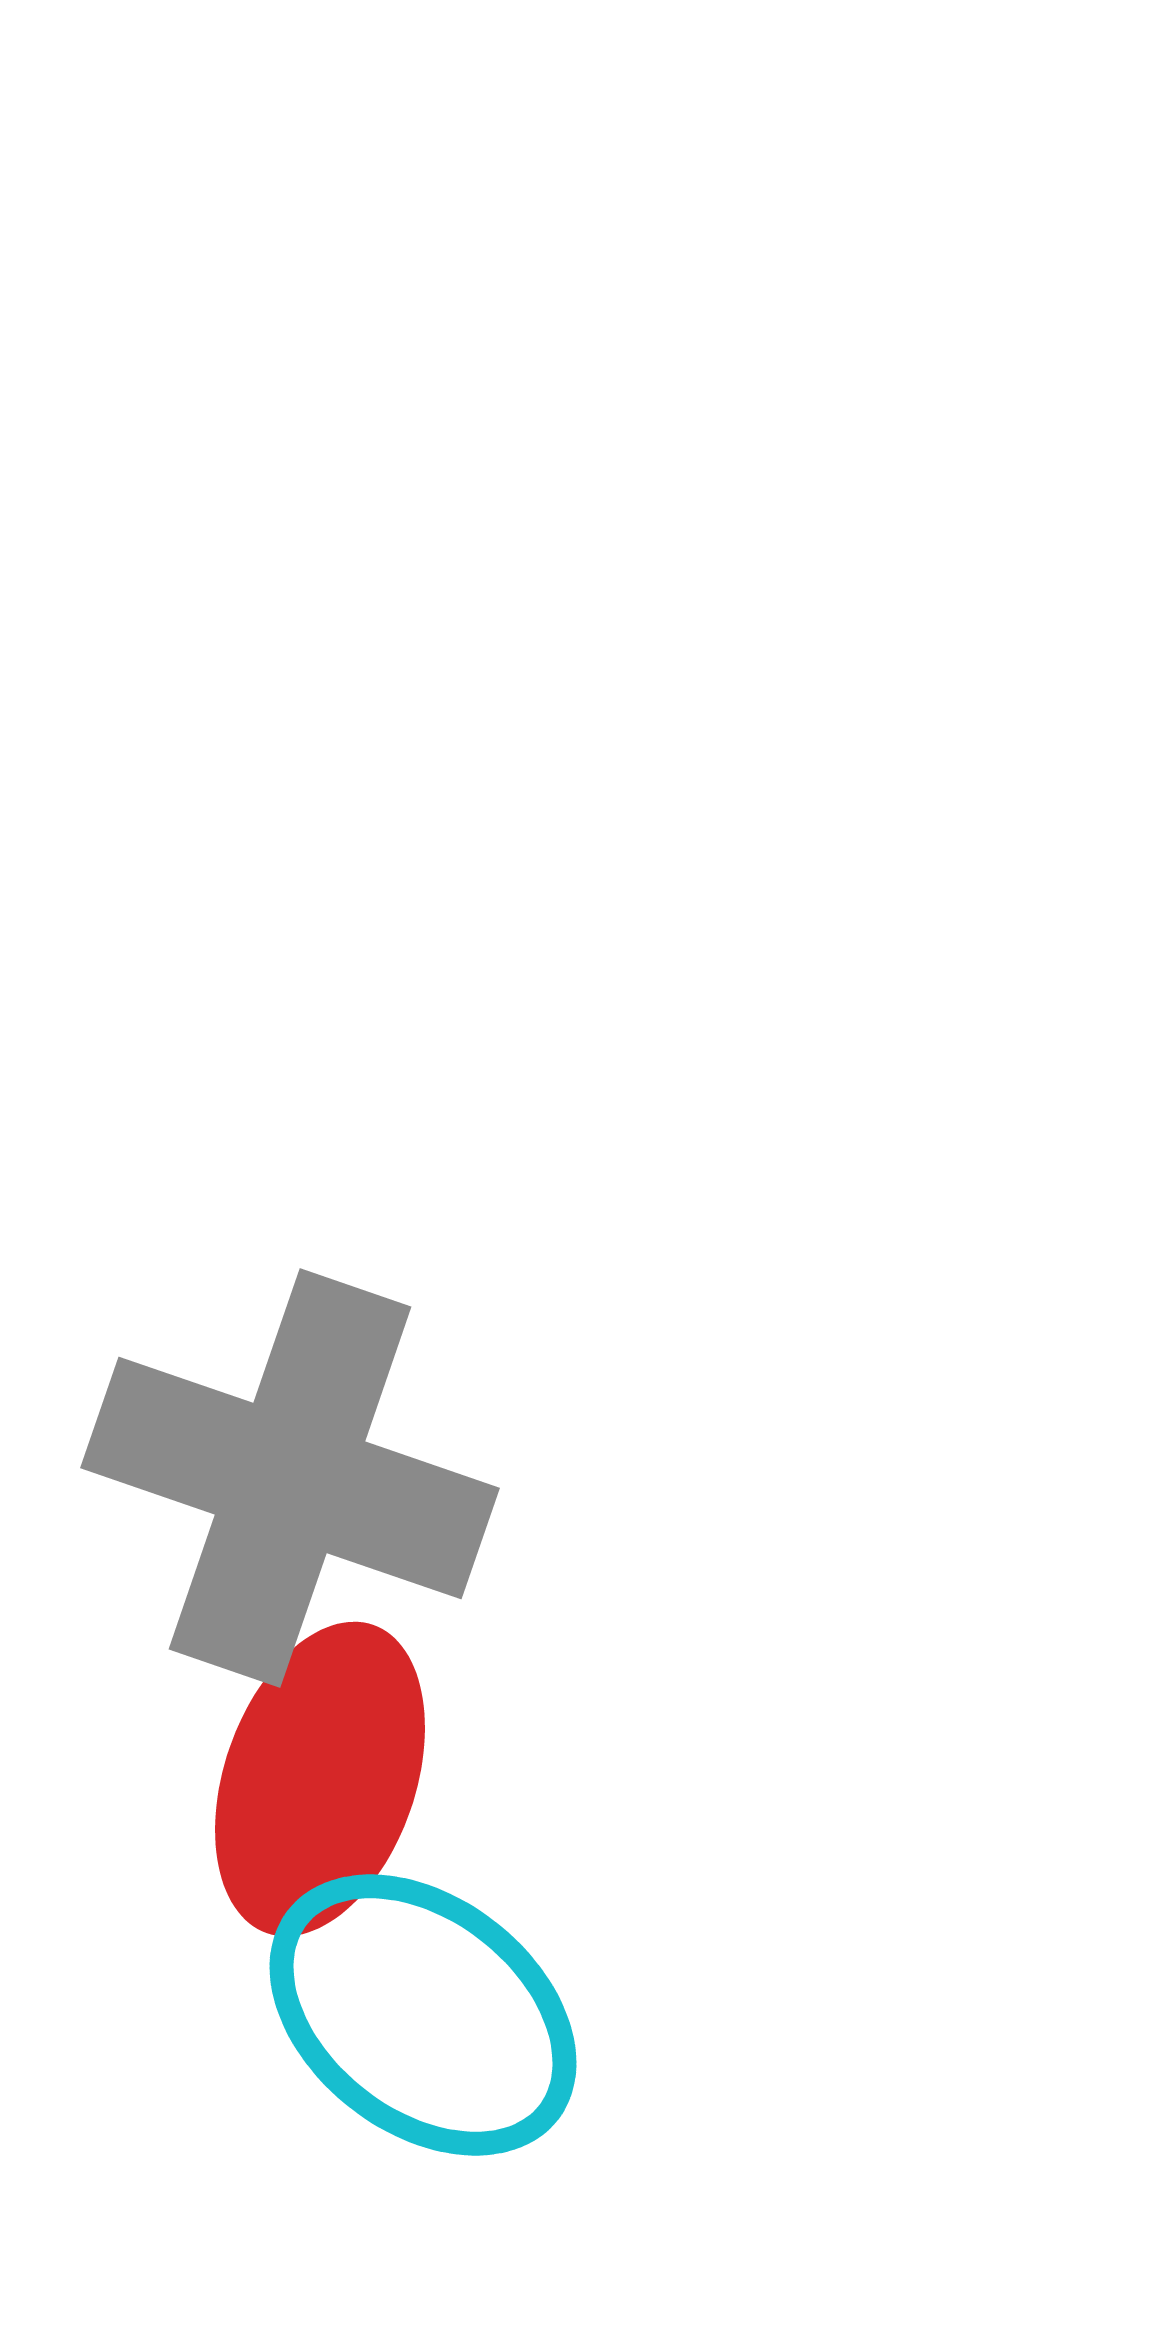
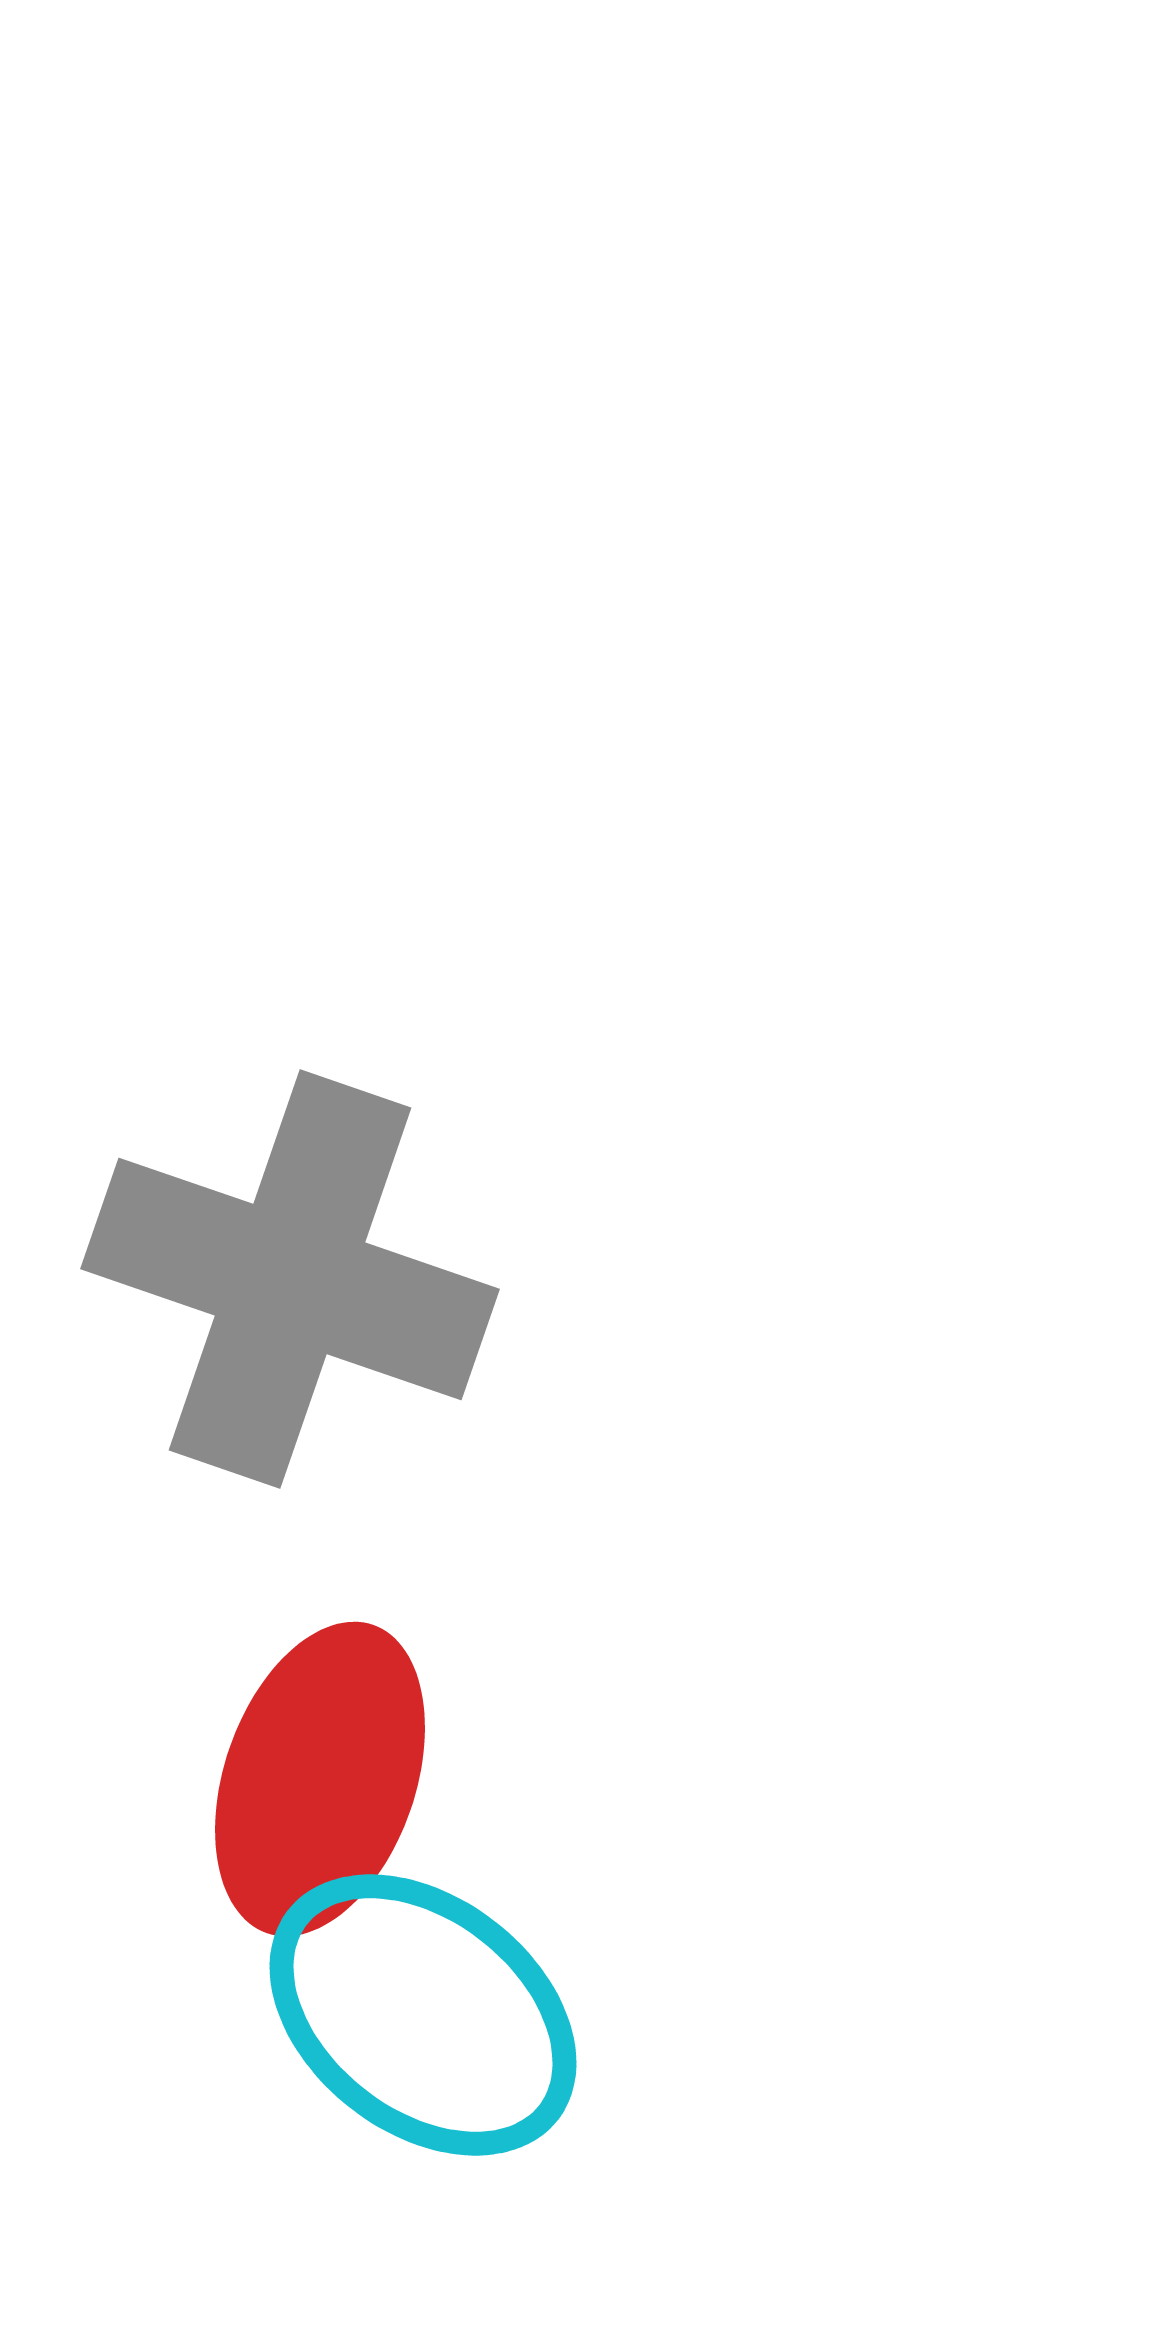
gray cross: moved 199 px up
